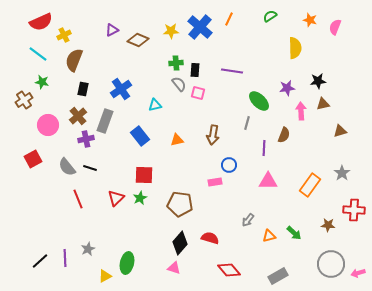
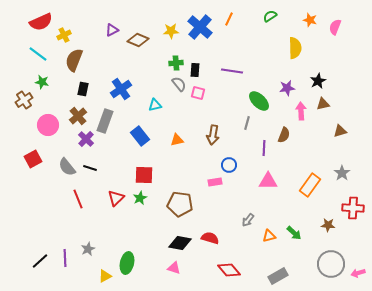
black star at (318, 81): rotated 21 degrees counterclockwise
purple cross at (86, 139): rotated 35 degrees counterclockwise
red cross at (354, 210): moved 1 px left, 2 px up
black diamond at (180, 243): rotated 60 degrees clockwise
